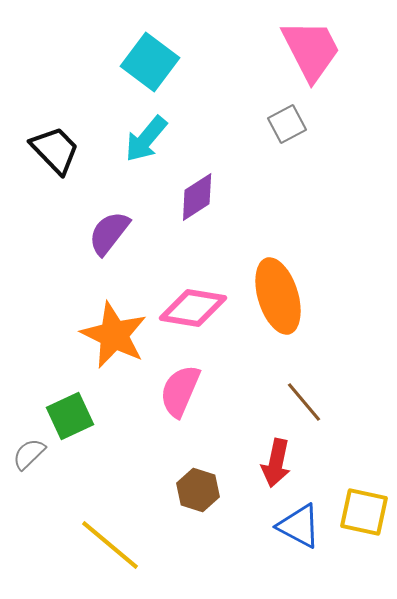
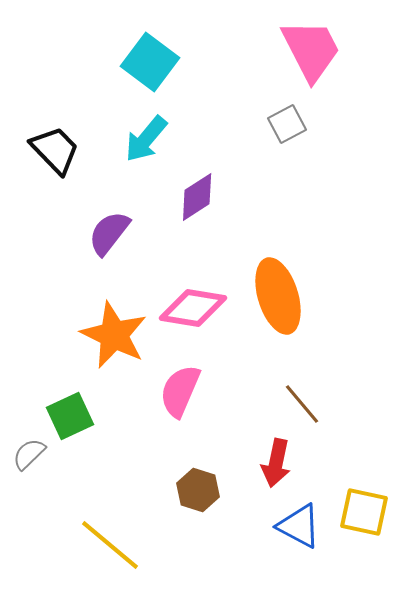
brown line: moved 2 px left, 2 px down
